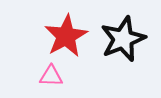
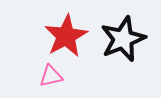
pink triangle: rotated 15 degrees counterclockwise
